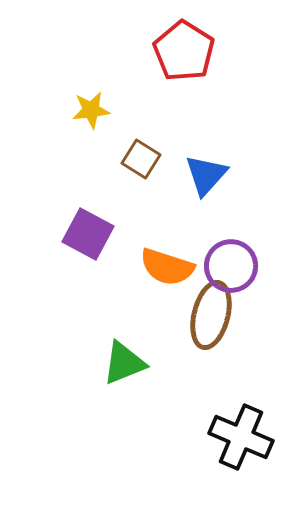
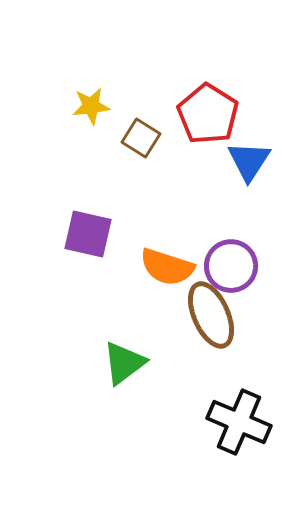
red pentagon: moved 24 px right, 63 px down
yellow star: moved 4 px up
brown square: moved 21 px up
blue triangle: moved 43 px right, 14 px up; rotated 9 degrees counterclockwise
purple square: rotated 15 degrees counterclockwise
brown ellipse: rotated 38 degrees counterclockwise
green triangle: rotated 15 degrees counterclockwise
black cross: moved 2 px left, 15 px up
